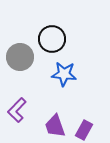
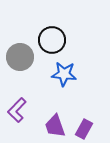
black circle: moved 1 px down
purple rectangle: moved 1 px up
